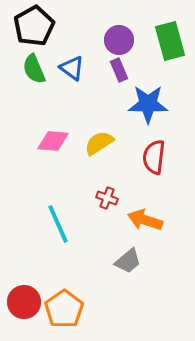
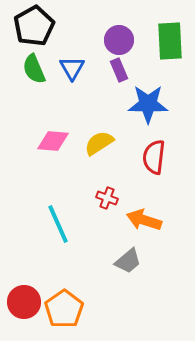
green rectangle: rotated 12 degrees clockwise
blue triangle: rotated 24 degrees clockwise
orange arrow: moved 1 px left
